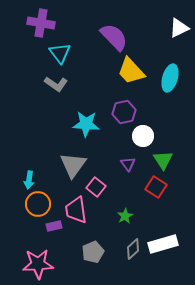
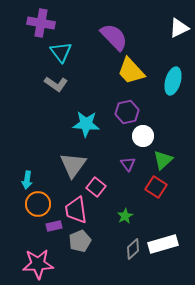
cyan triangle: moved 1 px right, 1 px up
cyan ellipse: moved 3 px right, 3 px down
purple hexagon: moved 3 px right
green triangle: rotated 20 degrees clockwise
cyan arrow: moved 2 px left
gray pentagon: moved 13 px left, 11 px up
